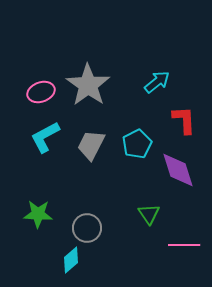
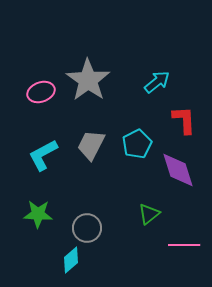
gray star: moved 5 px up
cyan L-shape: moved 2 px left, 18 px down
green triangle: rotated 25 degrees clockwise
